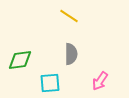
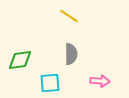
pink arrow: rotated 120 degrees counterclockwise
